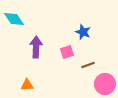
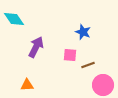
purple arrow: rotated 25 degrees clockwise
pink square: moved 3 px right, 3 px down; rotated 24 degrees clockwise
pink circle: moved 2 px left, 1 px down
